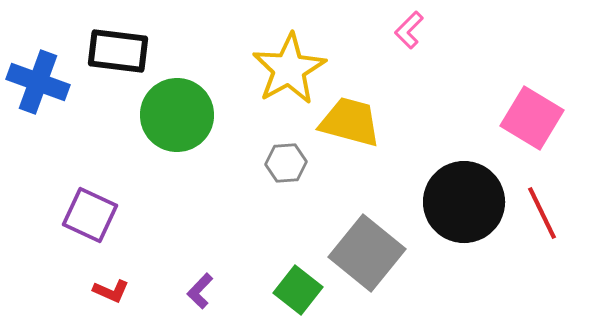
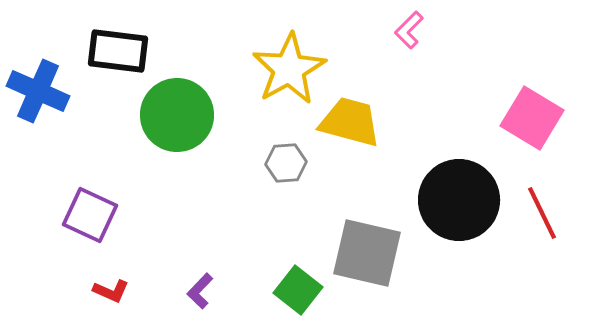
blue cross: moved 9 px down; rotated 4 degrees clockwise
black circle: moved 5 px left, 2 px up
gray square: rotated 26 degrees counterclockwise
